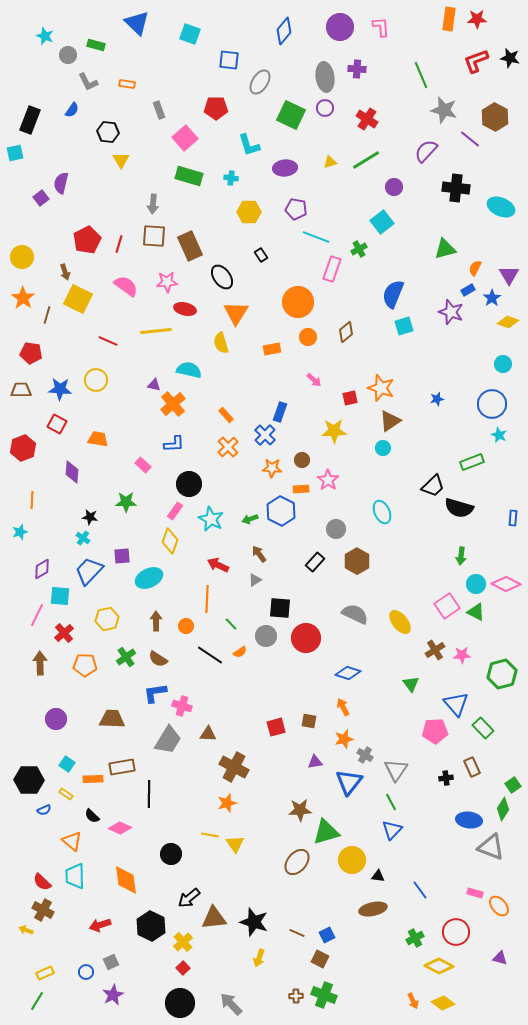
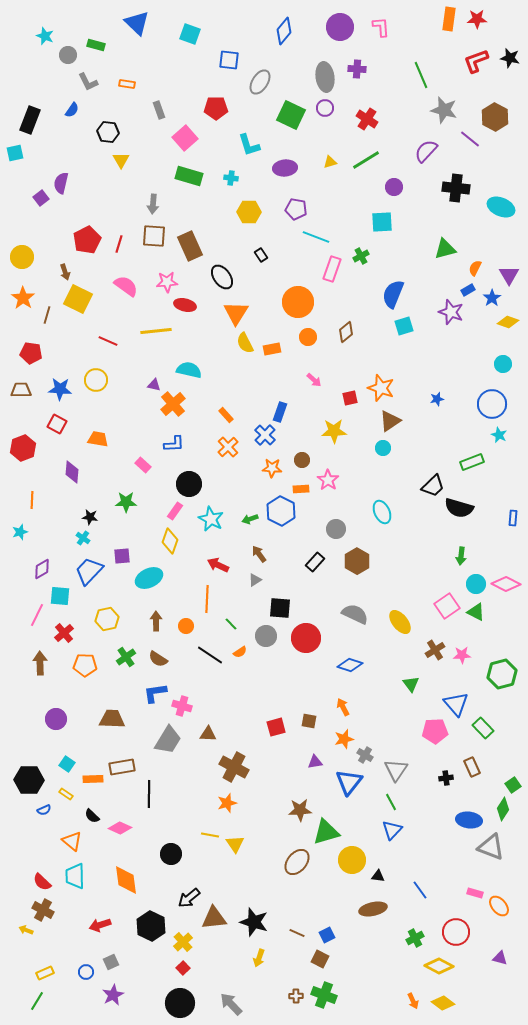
cyan square at (382, 222): rotated 35 degrees clockwise
green cross at (359, 249): moved 2 px right, 7 px down
red ellipse at (185, 309): moved 4 px up
yellow semicircle at (221, 343): moved 24 px right; rotated 10 degrees counterclockwise
blue diamond at (348, 673): moved 2 px right, 8 px up
